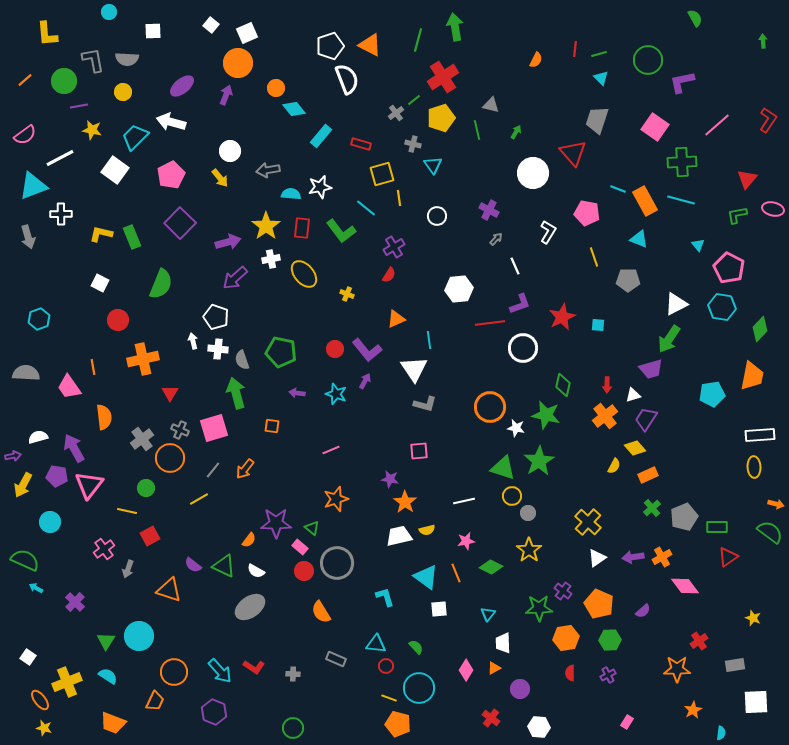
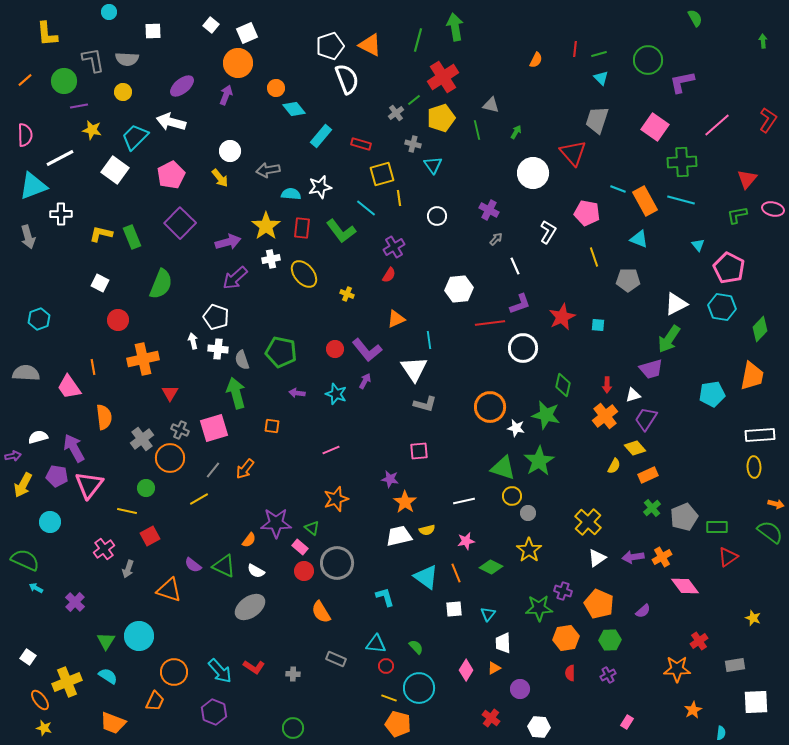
pink semicircle at (25, 135): rotated 55 degrees counterclockwise
purple cross at (563, 591): rotated 18 degrees counterclockwise
white square at (439, 609): moved 15 px right
